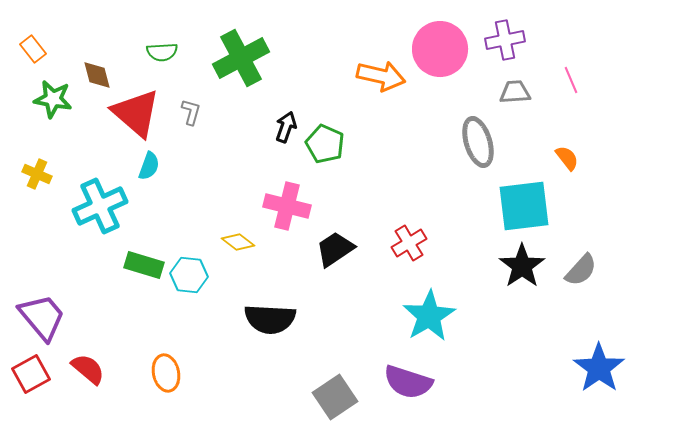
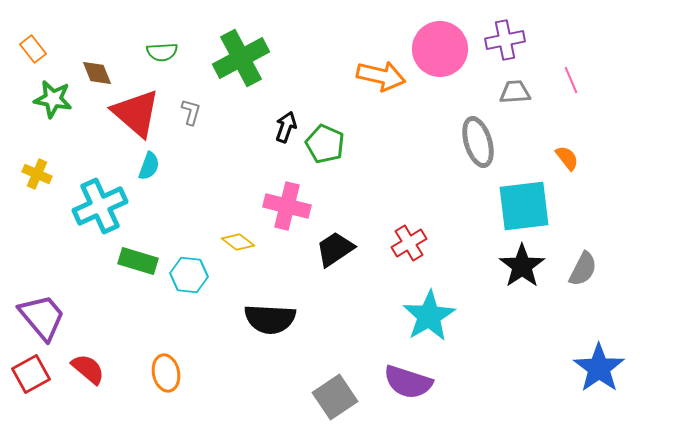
brown diamond: moved 2 px up; rotated 8 degrees counterclockwise
green rectangle: moved 6 px left, 4 px up
gray semicircle: moved 2 px right, 1 px up; rotated 15 degrees counterclockwise
